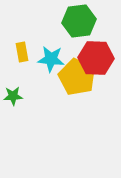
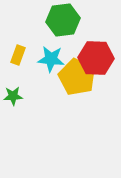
green hexagon: moved 16 px left, 1 px up
yellow rectangle: moved 4 px left, 3 px down; rotated 30 degrees clockwise
